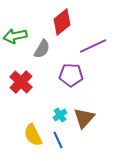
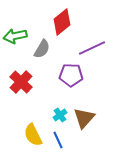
purple line: moved 1 px left, 2 px down
